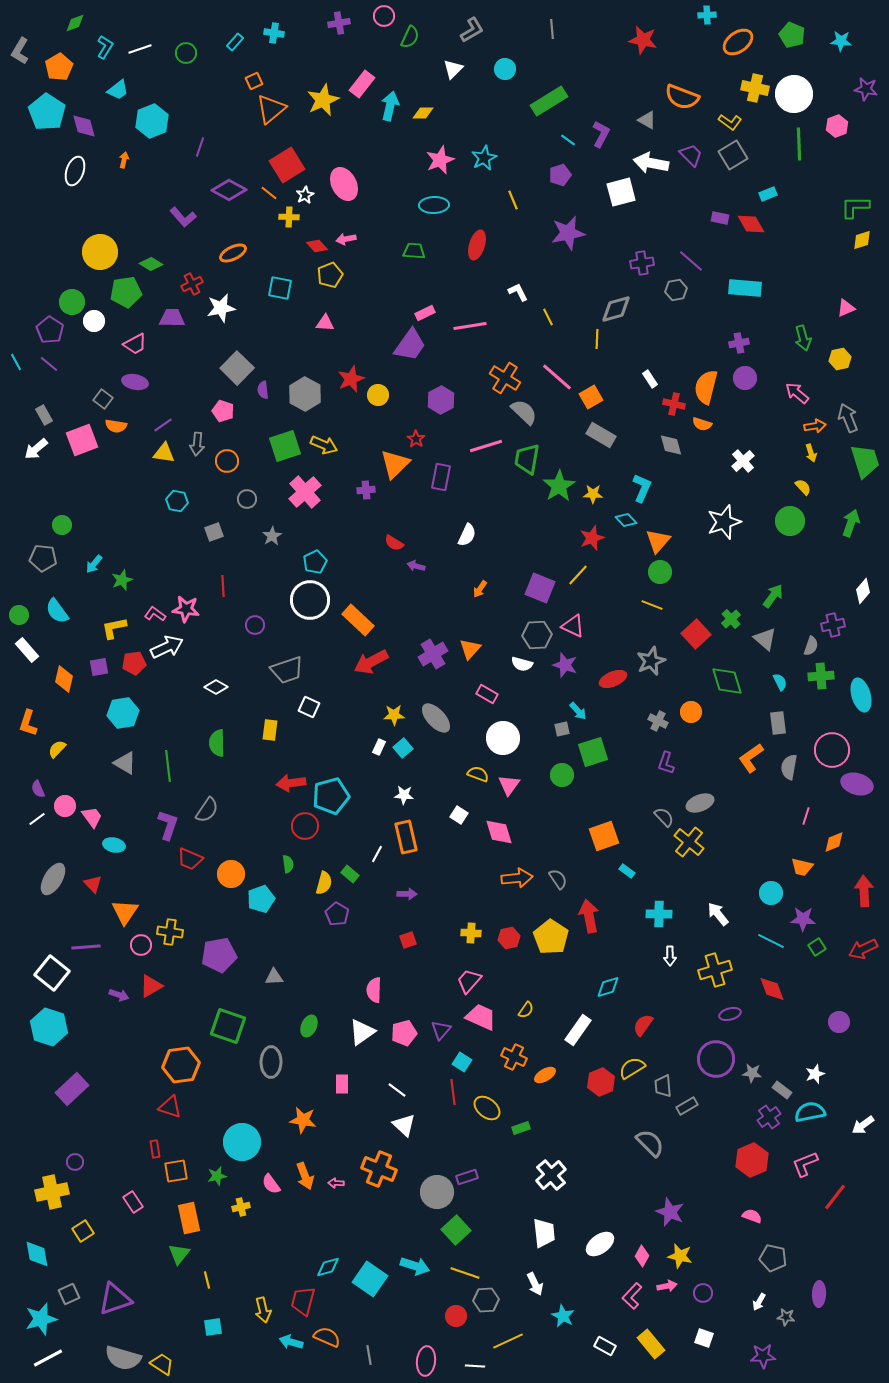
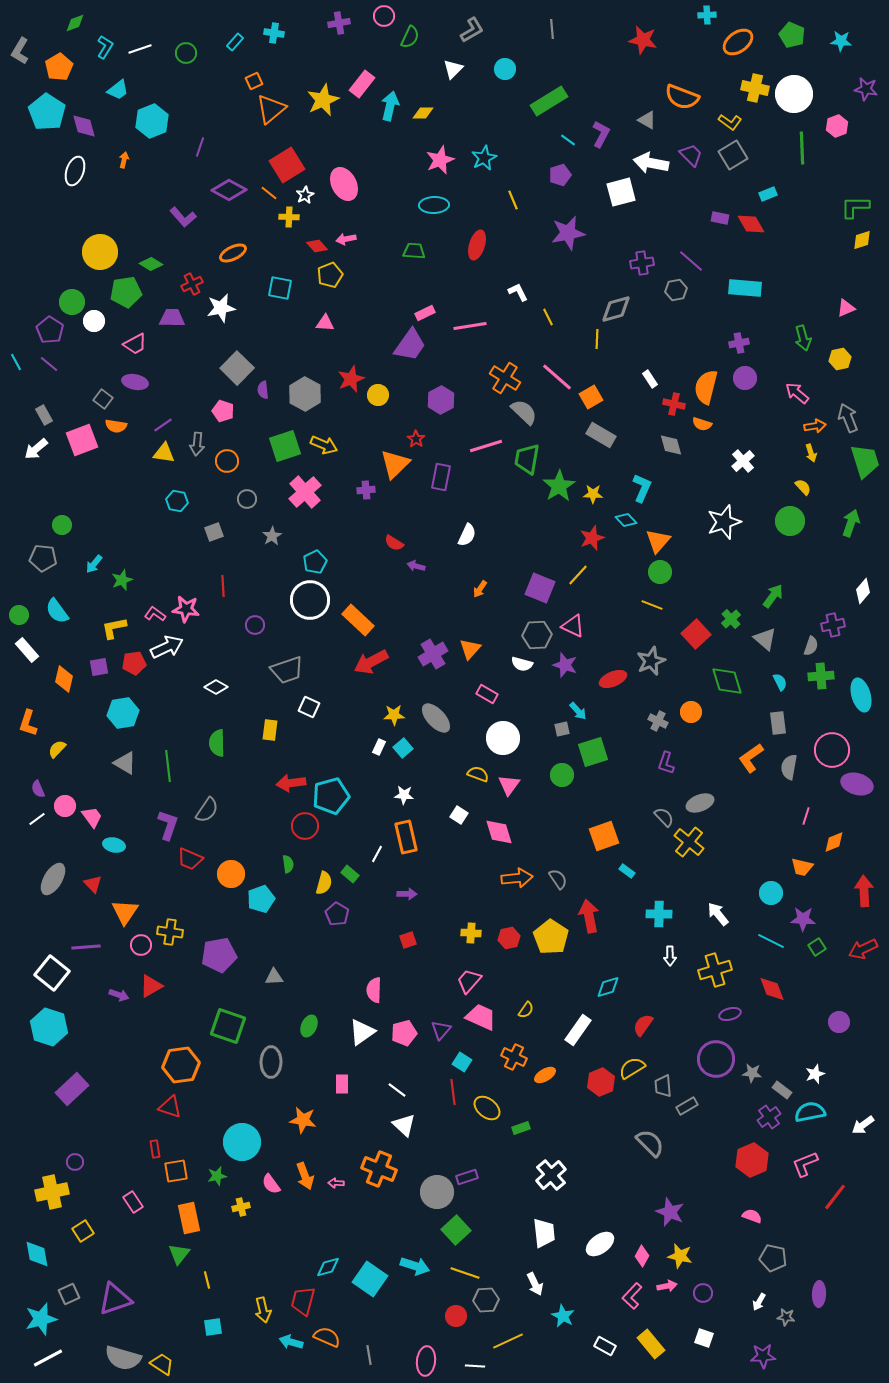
green line at (799, 144): moved 3 px right, 4 px down
